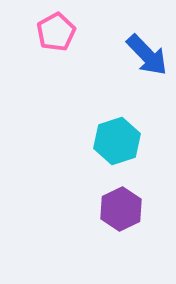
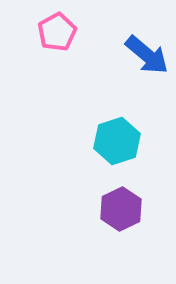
pink pentagon: moved 1 px right
blue arrow: rotated 6 degrees counterclockwise
